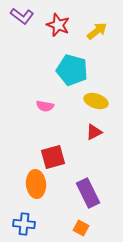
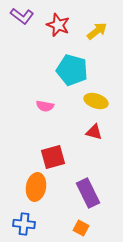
red triangle: rotated 42 degrees clockwise
orange ellipse: moved 3 px down; rotated 16 degrees clockwise
